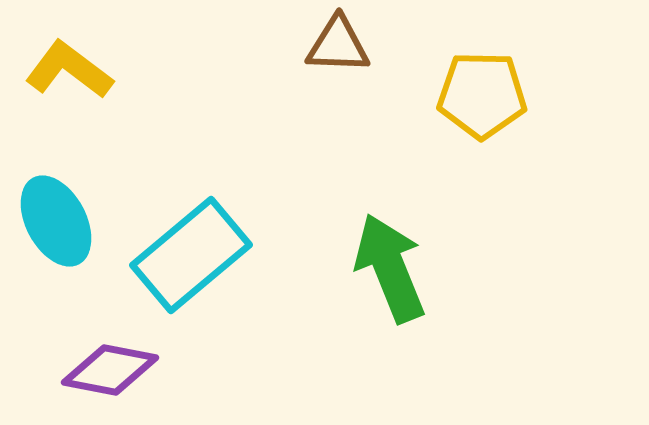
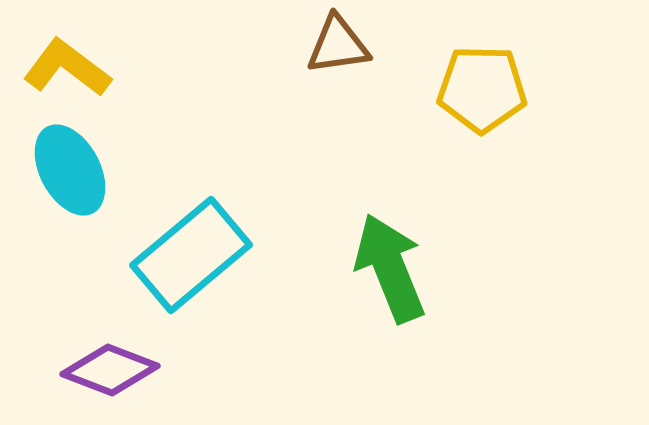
brown triangle: rotated 10 degrees counterclockwise
yellow L-shape: moved 2 px left, 2 px up
yellow pentagon: moved 6 px up
cyan ellipse: moved 14 px right, 51 px up
purple diamond: rotated 10 degrees clockwise
